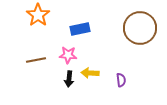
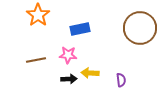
black arrow: rotated 98 degrees counterclockwise
